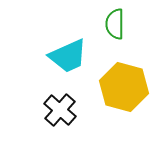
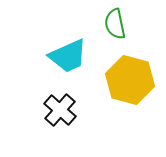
green semicircle: rotated 12 degrees counterclockwise
yellow hexagon: moved 6 px right, 7 px up
